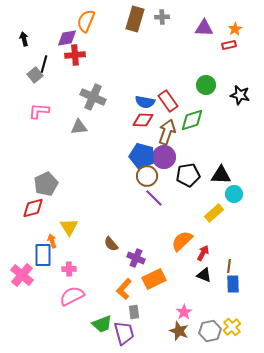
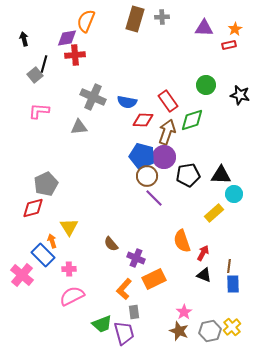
blue semicircle at (145, 102): moved 18 px left
orange semicircle at (182, 241): rotated 65 degrees counterclockwise
blue rectangle at (43, 255): rotated 45 degrees counterclockwise
